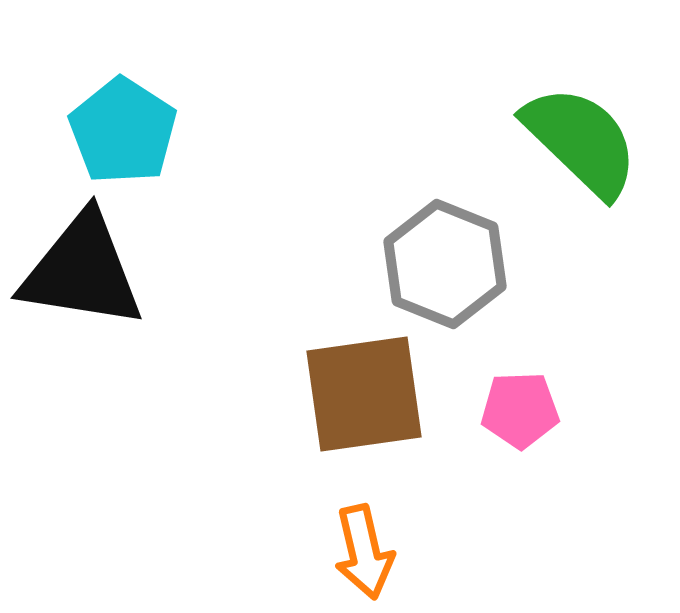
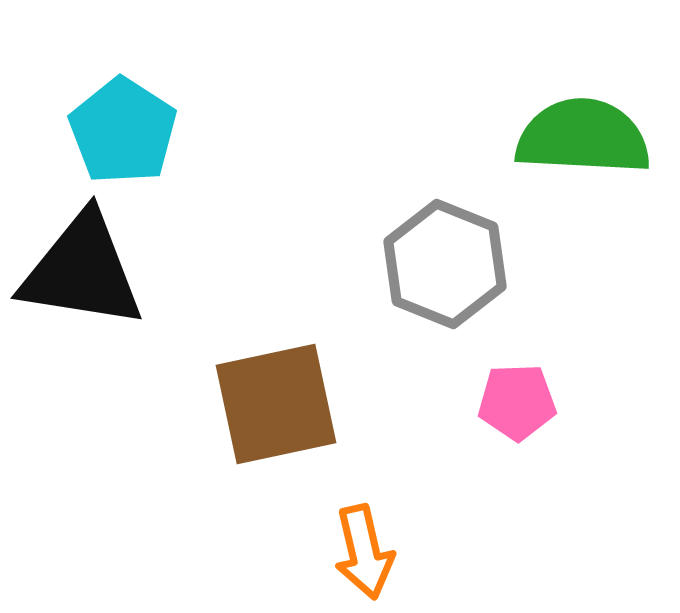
green semicircle: moved 2 px right, 4 px up; rotated 41 degrees counterclockwise
brown square: moved 88 px left, 10 px down; rotated 4 degrees counterclockwise
pink pentagon: moved 3 px left, 8 px up
